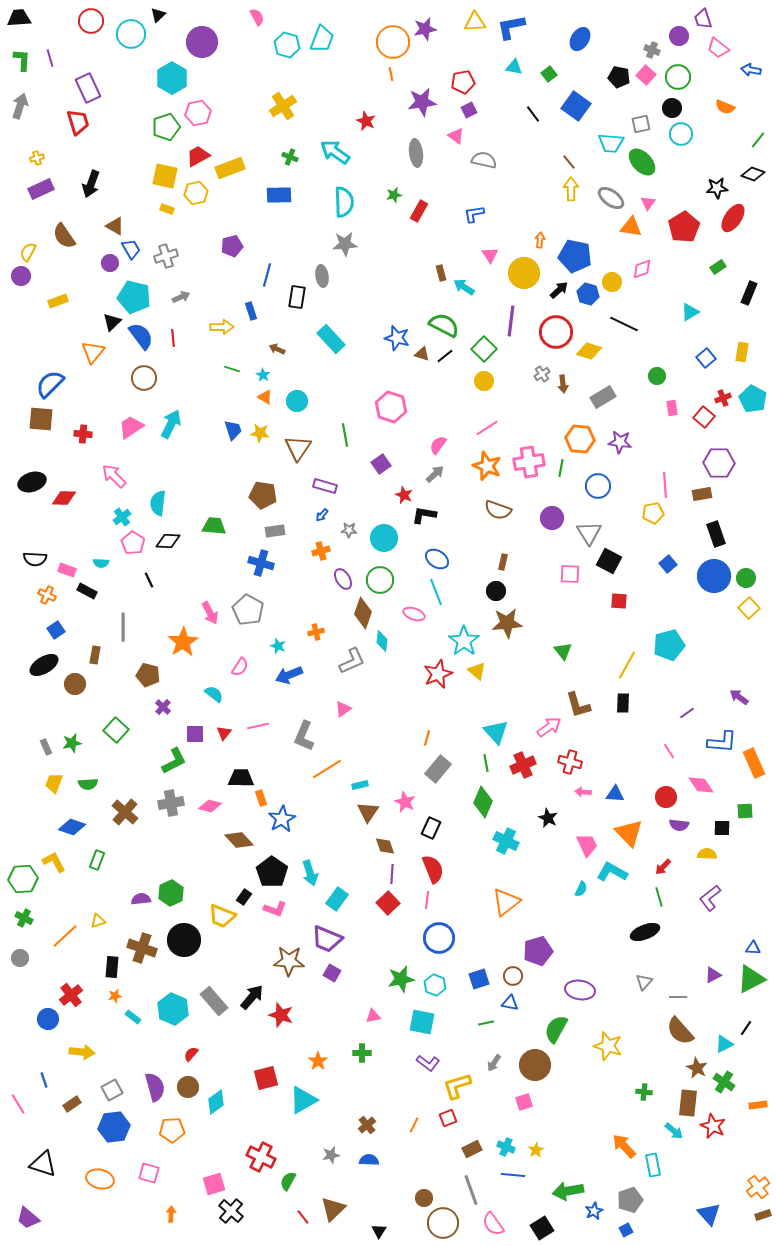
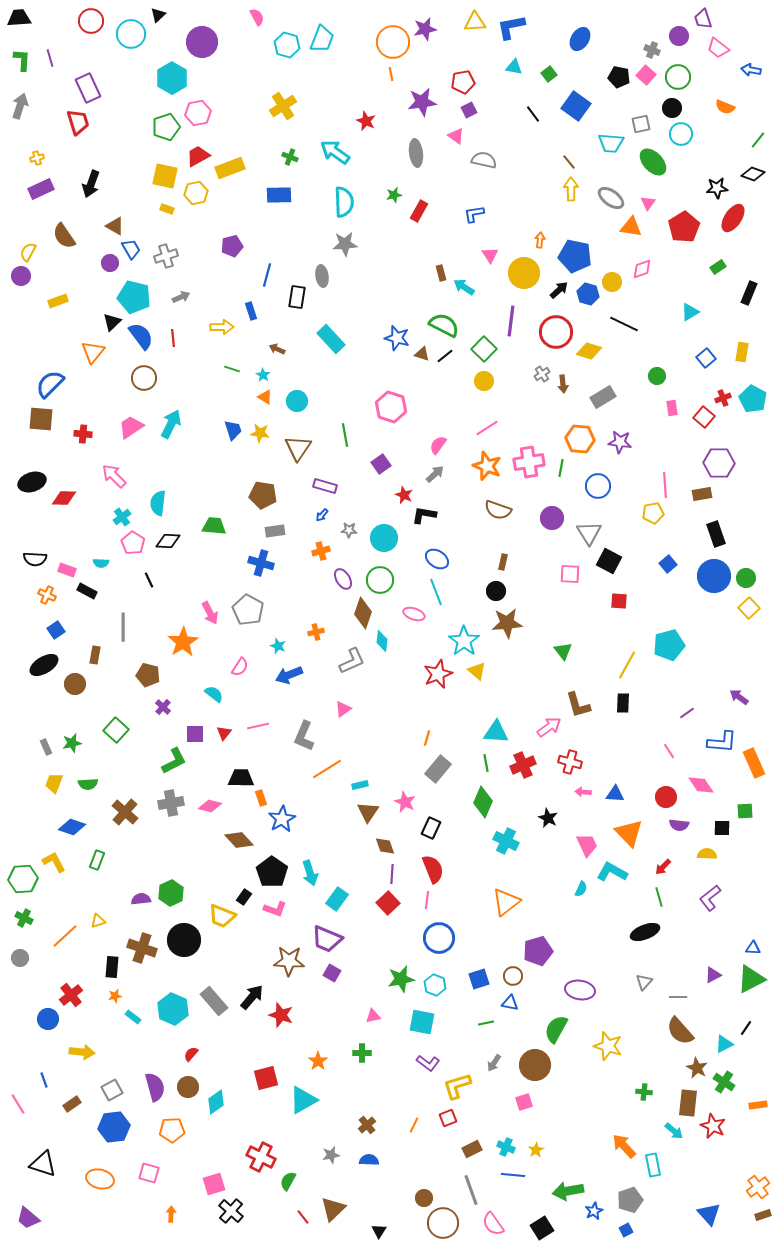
green ellipse at (642, 162): moved 11 px right
cyan triangle at (496, 732): rotated 44 degrees counterclockwise
